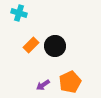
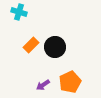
cyan cross: moved 1 px up
black circle: moved 1 px down
